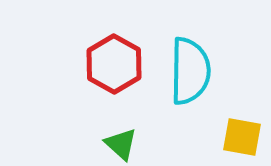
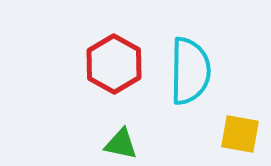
yellow square: moved 2 px left, 3 px up
green triangle: rotated 30 degrees counterclockwise
